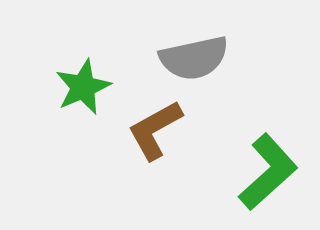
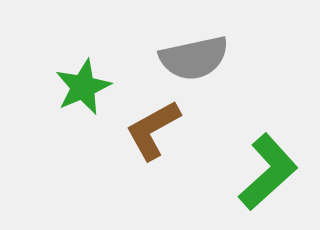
brown L-shape: moved 2 px left
